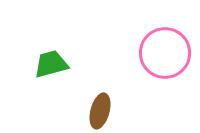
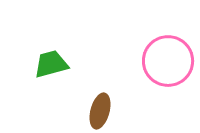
pink circle: moved 3 px right, 8 px down
